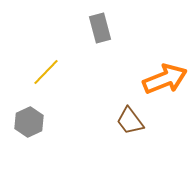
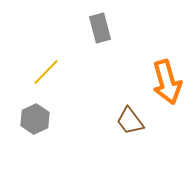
orange arrow: moved 2 px right, 3 px down; rotated 96 degrees clockwise
gray hexagon: moved 6 px right, 3 px up
